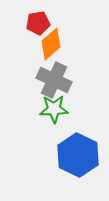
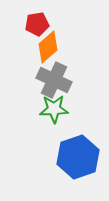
red pentagon: moved 1 px left, 1 px down
orange diamond: moved 3 px left, 3 px down
blue hexagon: moved 2 px down; rotated 15 degrees clockwise
